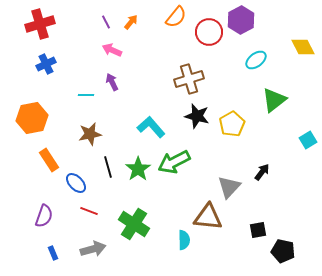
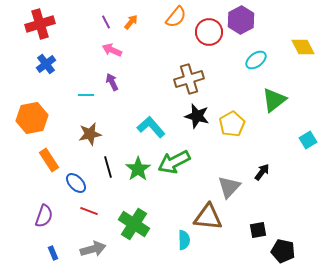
blue cross: rotated 12 degrees counterclockwise
